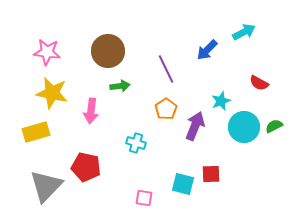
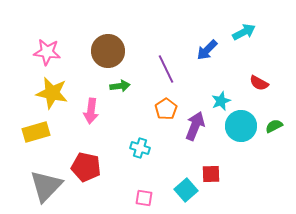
cyan circle: moved 3 px left, 1 px up
cyan cross: moved 4 px right, 5 px down
cyan square: moved 3 px right, 6 px down; rotated 35 degrees clockwise
